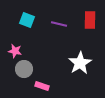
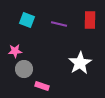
pink star: rotated 16 degrees counterclockwise
